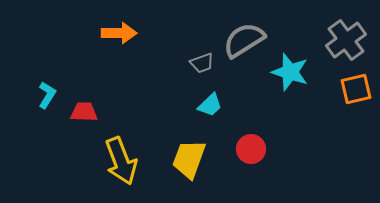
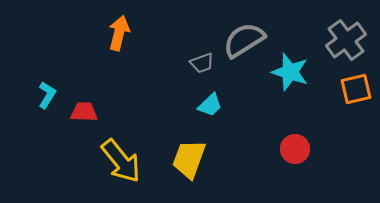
orange arrow: rotated 76 degrees counterclockwise
red circle: moved 44 px right
yellow arrow: rotated 18 degrees counterclockwise
